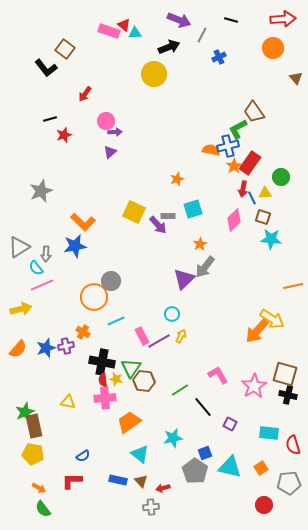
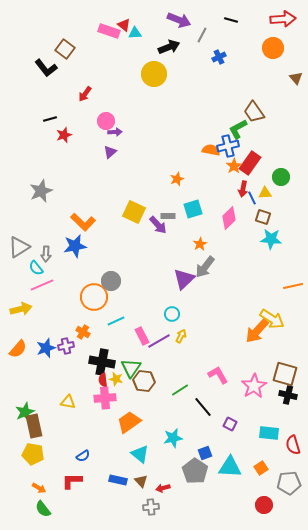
pink diamond at (234, 220): moved 5 px left, 2 px up
cyan triangle at (230, 467): rotated 10 degrees counterclockwise
